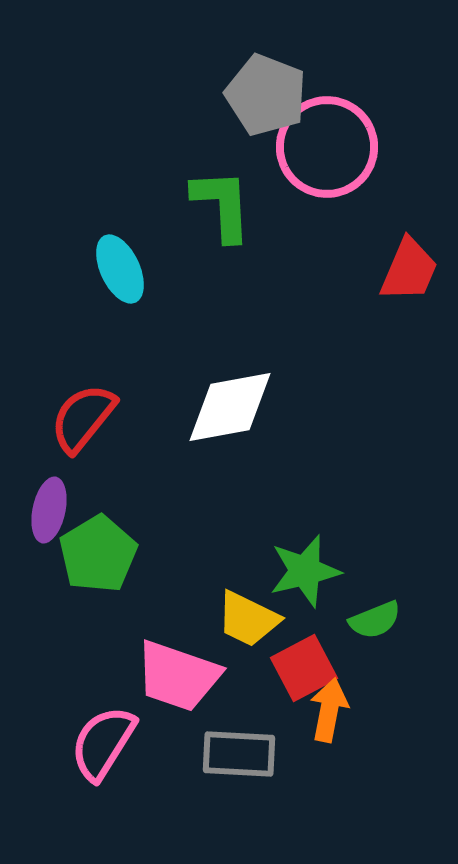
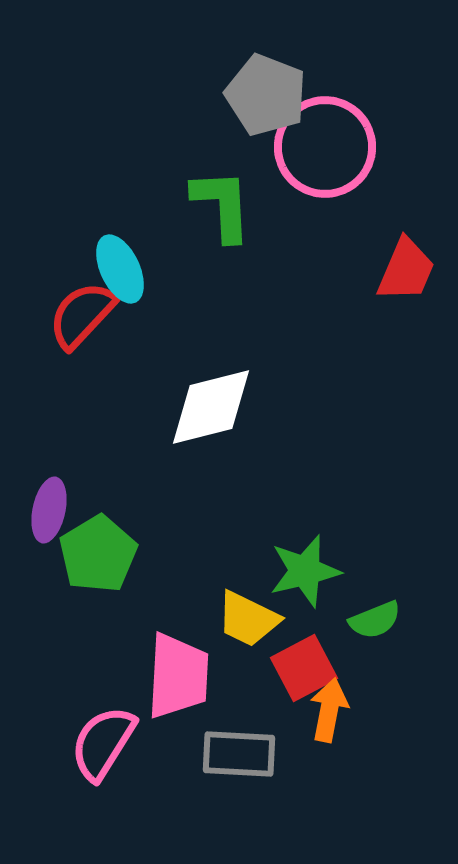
pink circle: moved 2 px left
red trapezoid: moved 3 px left
white diamond: moved 19 px left; rotated 4 degrees counterclockwise
red semicircle: moved 1 px left, 103 px up; rotated 4 degrees clockwise
pink trapezoid: rotated 106 degrees counterclockwise
